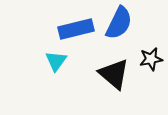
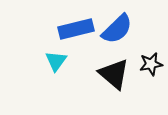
blue semicircle: moved 2 px left, 6 px down; rotated 20 degrees clockwise
black star: moved 5 px down
